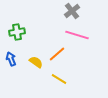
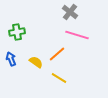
gray cross: moved 2 px left, 1 px down; rotated 14 degrees counterclockwise
yellow line: moved 1 px up
